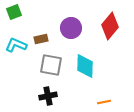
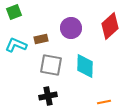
red diamond: rotated 8 degrees clockwise
